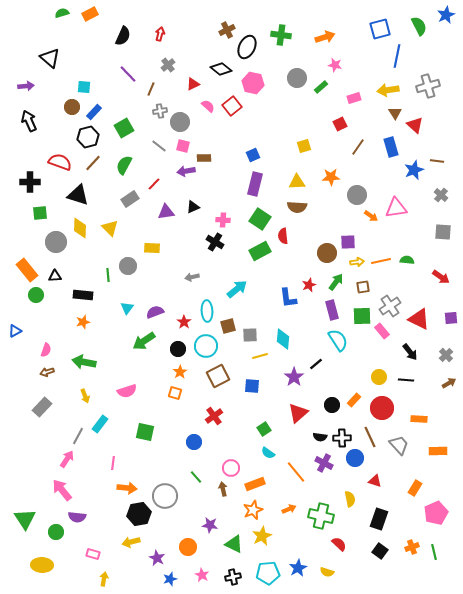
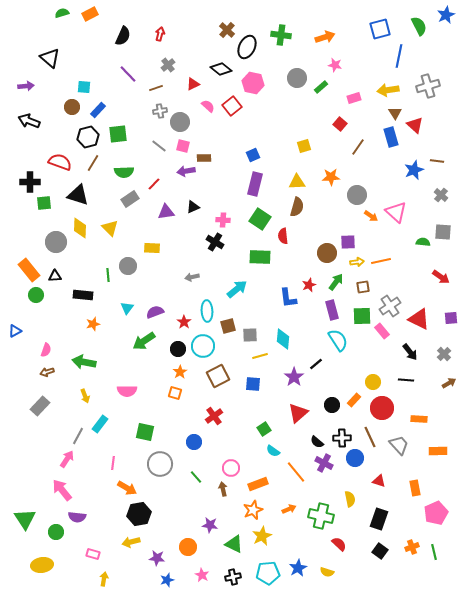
brown cross at (227, 30): rotated 21 degrees counterclockwise
blue line at (397, 56): moved 2 px right
brown line at (151, 89): moved 5 px right, 1 px up; rotated 48 degrees clockwise
blue rectangle at (94, 112): moved 4 px right, 2 px up
black arrow at (29, 121): rotated 45 degrees counterclockwise
red square at (340, 124): rotated 24 degrees counterclockwise
green square at (124, 128): moved 6 px left, 6 px down; rotated 24 degrees clockwise
blue rectangle at (391, 147): moved 10 px up
brown line at (93, 163): rotated 12 degrees counterclockwise
green semicircle at (124, 165): moved 7 px down; rotated 120 degrees counterclockwise
brown semicircle at (297, 207): rotated 78 degrees counterclockwise
pink triangle at (396, 208): moved 4 px down; rotated 50 degrees clockwise
green square at (40, 213): moved 4 px right, 10 px up
green rectangle at (260, 251): moved 6 px down; rotated 30 degrees clockwise
green semicircle at (407, 260): moved 16 px right, 18 px up
orange rectangle at (27, 270): moved 2 px right
orange star at (83, 322): moved 10 px right, 2 px down
cyan circle at (206, 346): moved 3 px left
gray cross at (446, 355): moved 2 px left, 1 px up
yellow circle at (379, 377): moved 6 px left, 5 px down
blue square at (252, 386): moved 1 px right, 2 px up
pink semicircle at (127, 391): rotated 18 degrees clockwise
gray rectangle at (42, 407): moved 2 px left, 1 px up
black semicircle at (320, 437): moved 3 px left, 5 px down; rotated 32 degrees clockwise
cyan semicircle at (268, 453): moved 5 px right, 2 px up
red triangle at (375, 481): moved 4 px right
orange rectangle at (255, 484): moved 3 px right
orange arrow at (127, 488): rotated 24 degrees clockwise
orange rectangle at (415, 488): rotated 42 degrees counterclockwise
gray circle at (165, 496): moved 5 px left, 32 px up
purple star at (157, 558): rotated 21 degrees counterclockwise
yellow ellipse at (42, 565): rotated 10 degrees counterclockwise
blue star at (170, 579): moved 3 px left, 1 px down
